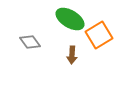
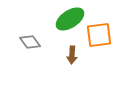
green ellipse: rotated 64 degrees counterclockwise
orange square: rotated 24 degrees clockwise
